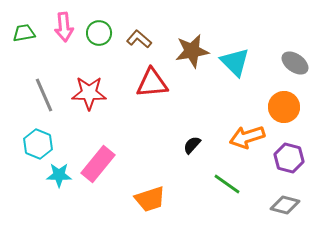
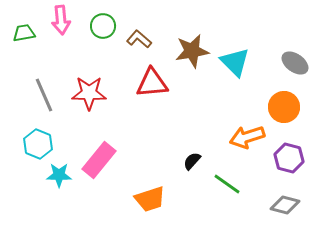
pink arrow: moved 3 px left, 7 px up
green circle: moved 4 px right, 7 px up
black semicircle: moved 16 px down
pink rectangle: moved 1 px right, 4 px up
